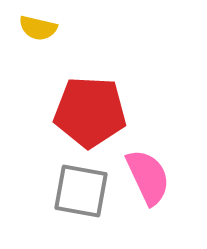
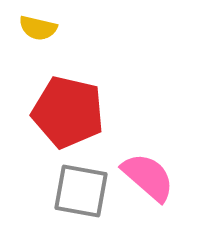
red pentagon: moved 22 px left; rotated 10 degrees clockwise
pink semicircle: rotated 24 degrees counterclockwise
